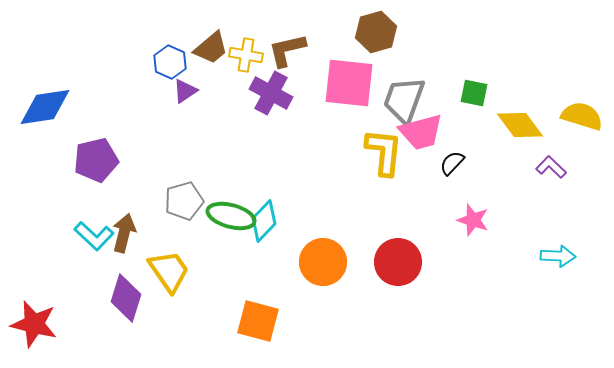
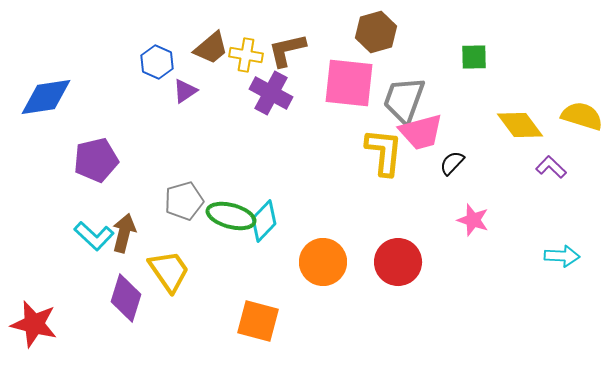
blue hexagon: moved 13 px left
green square: moved 36 px up; rotated 12 degrees counterclockwise
blue diamond: moved 1 px right, 10 px up
cyan arrow: moved 4 px right
